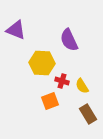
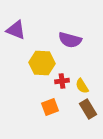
purple semicircle: moved 1 px right; rotated 50 degrees counterclockwise
red cross: rotated 24 degrees counterclockwise
orange square: moved 6 px down
brown rectangle: moved 5 px up
